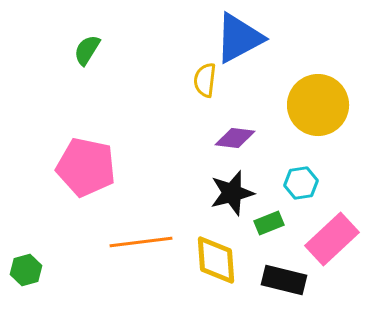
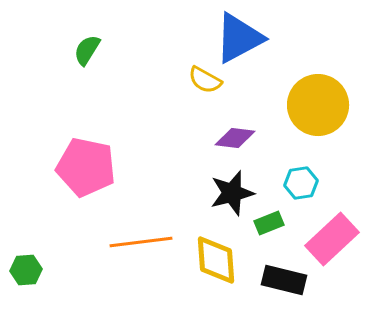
yellow semicircle: rotated 68 degrees counterclockwise
green hexagon: rotated 12 degrees clockwise
